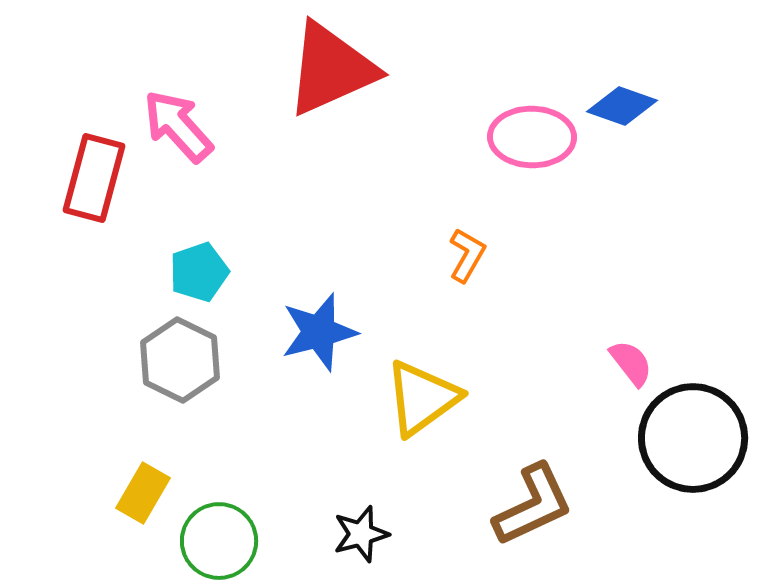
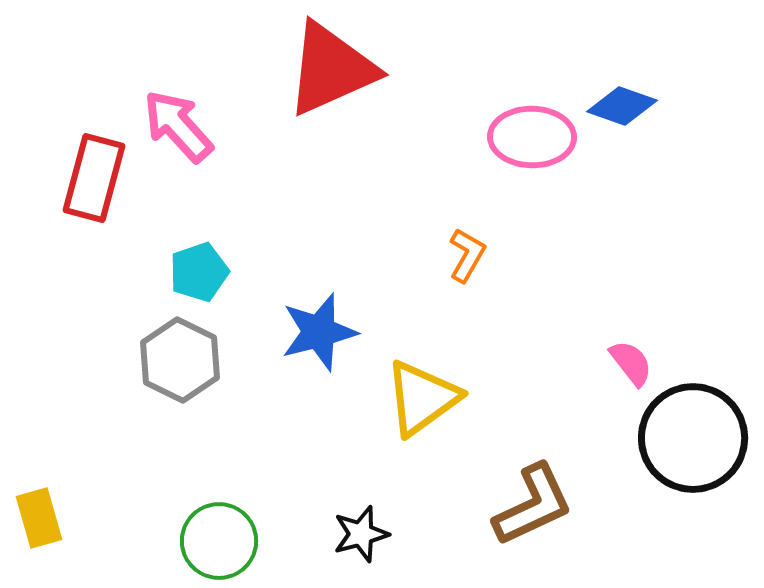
yellow rectangle: moved 104 px left, 25 px down; rotated 46 degrees counterclockwise
